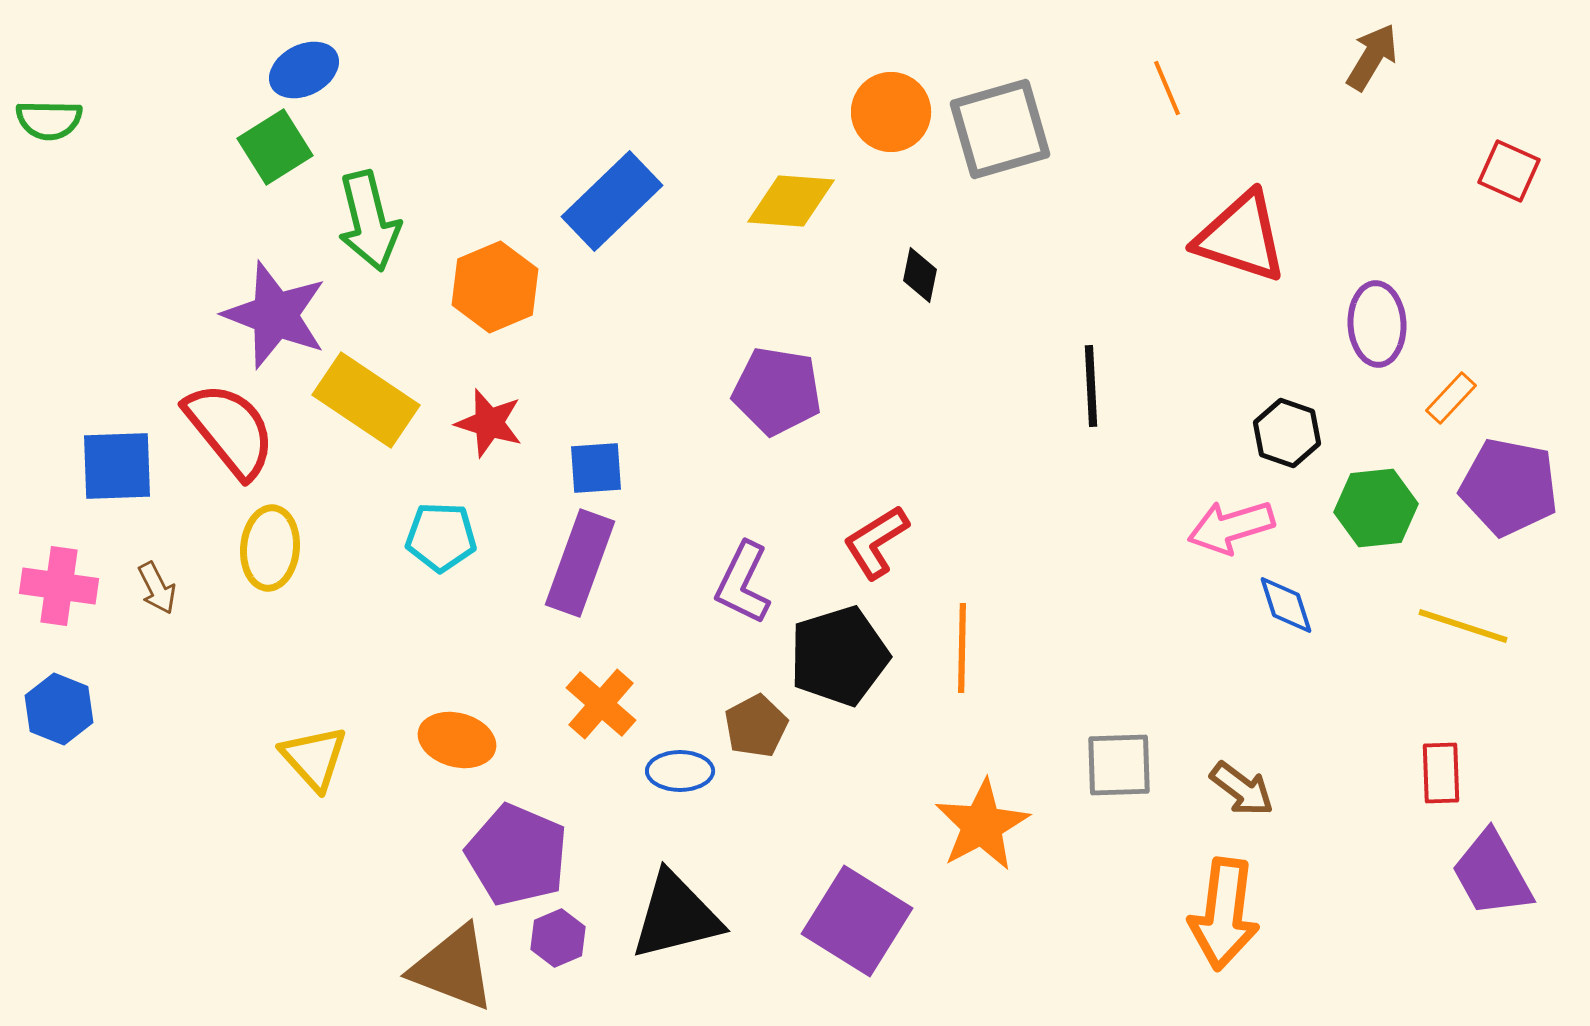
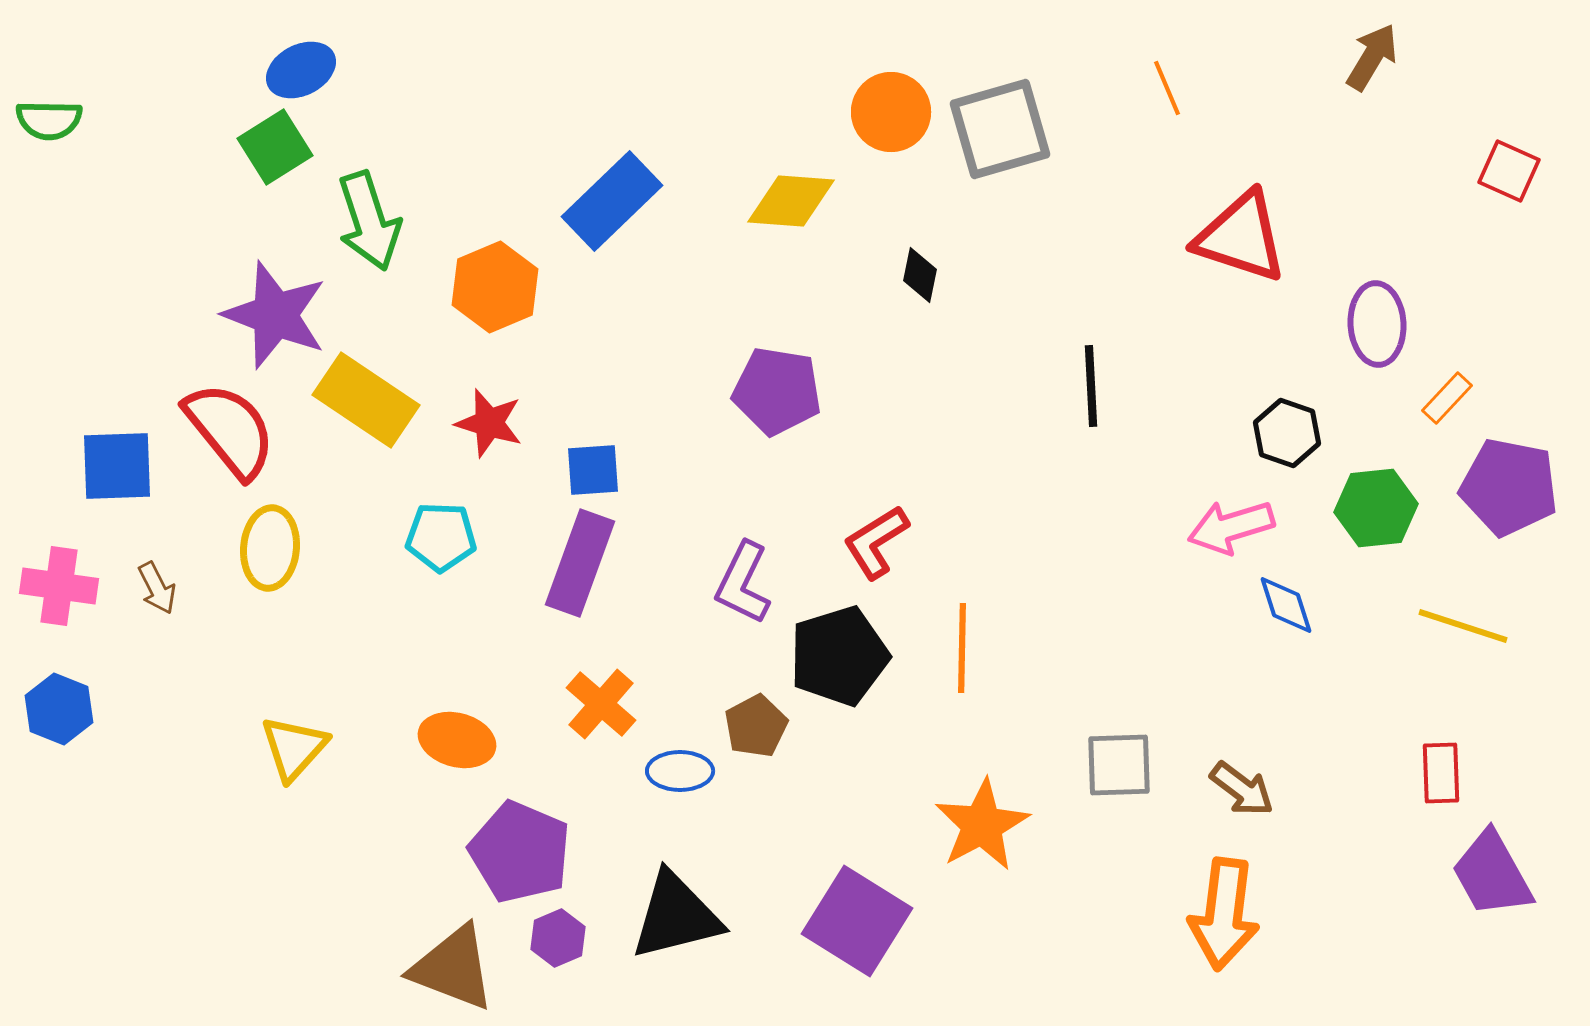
blue ellipse at (304, 70): moved 3 px left
green arrow at (369, 221): rotated 4 degrees counterclockwise
orange rectangle at (1451, 398): moved 4 px left
blue square at (596, 468): moved 3 px left, 2 px down
yellow triangle at (314, 758): moved 20 px left, 10 px up; rotated 24 degrees clockwise
purple pentagon at (517, 855): moved 3 px right, 3 px up
